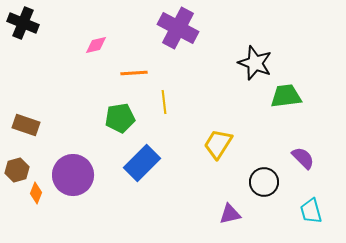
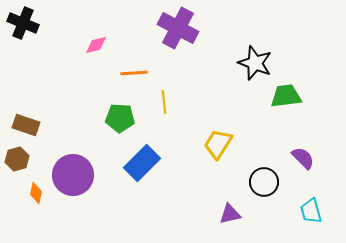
green pentagon: rotated 12 degrees clockwise
brown hexagon: moved 11 px up
orange diamond: rotated 10 degrees counterclockwise
